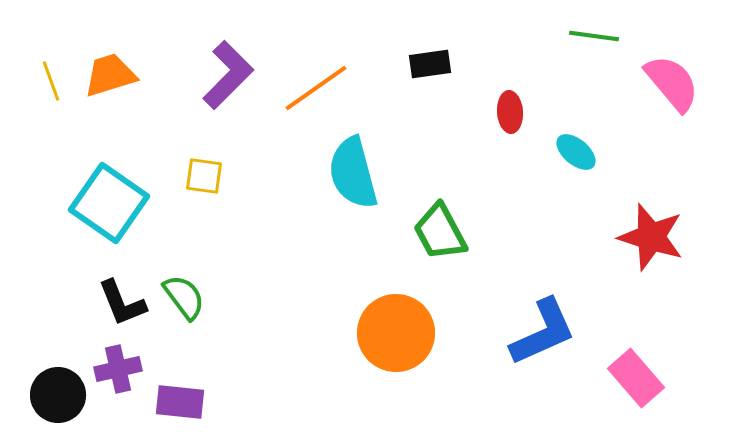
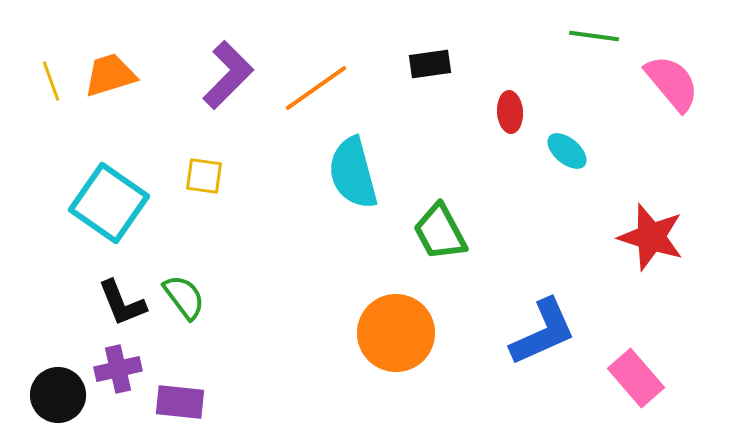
cyan ellipse: moved 9 px left, 1 px up
